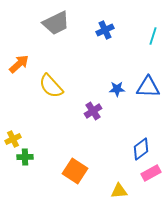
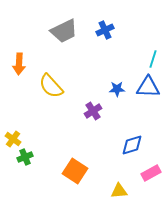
gray trapezoid: moved 8 px right, 8 px down
cyan line: moved 23 px down
orange arrow: rotated 135 degrees clockwise
yellow cross: rotated 28 degrees counterclockwise
blue diamond: moved 9 px left, 4 px up; rotated 20 degrees clockwise
green cross: rotated 21 degrees counterclockwise
